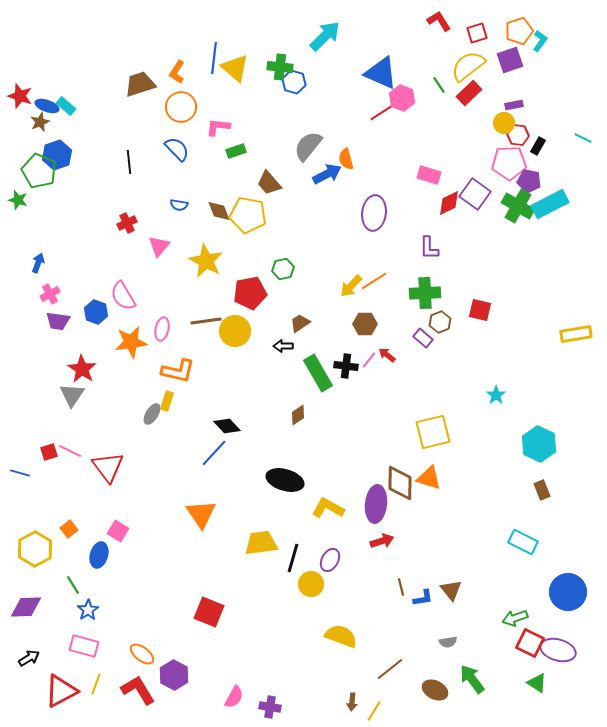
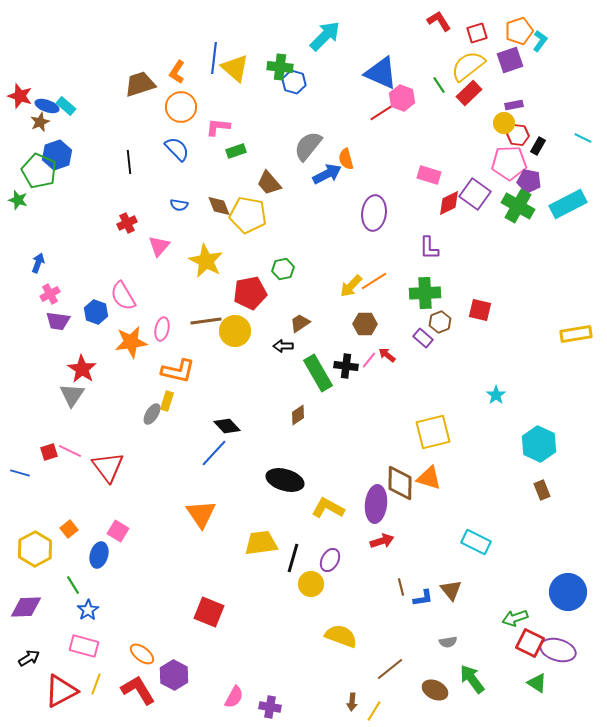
cyan rectangle at (550, 204): moved 18 px right
brown diamond at (219, 211): moved 5 px up
cyan rectangle at (523, 542): moved 47 px left
